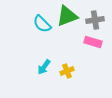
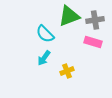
green triangle: moved 2 px right
cyan semicircle: moved 3 px right, 10 px down
cyan arrow: moved 9 px up
